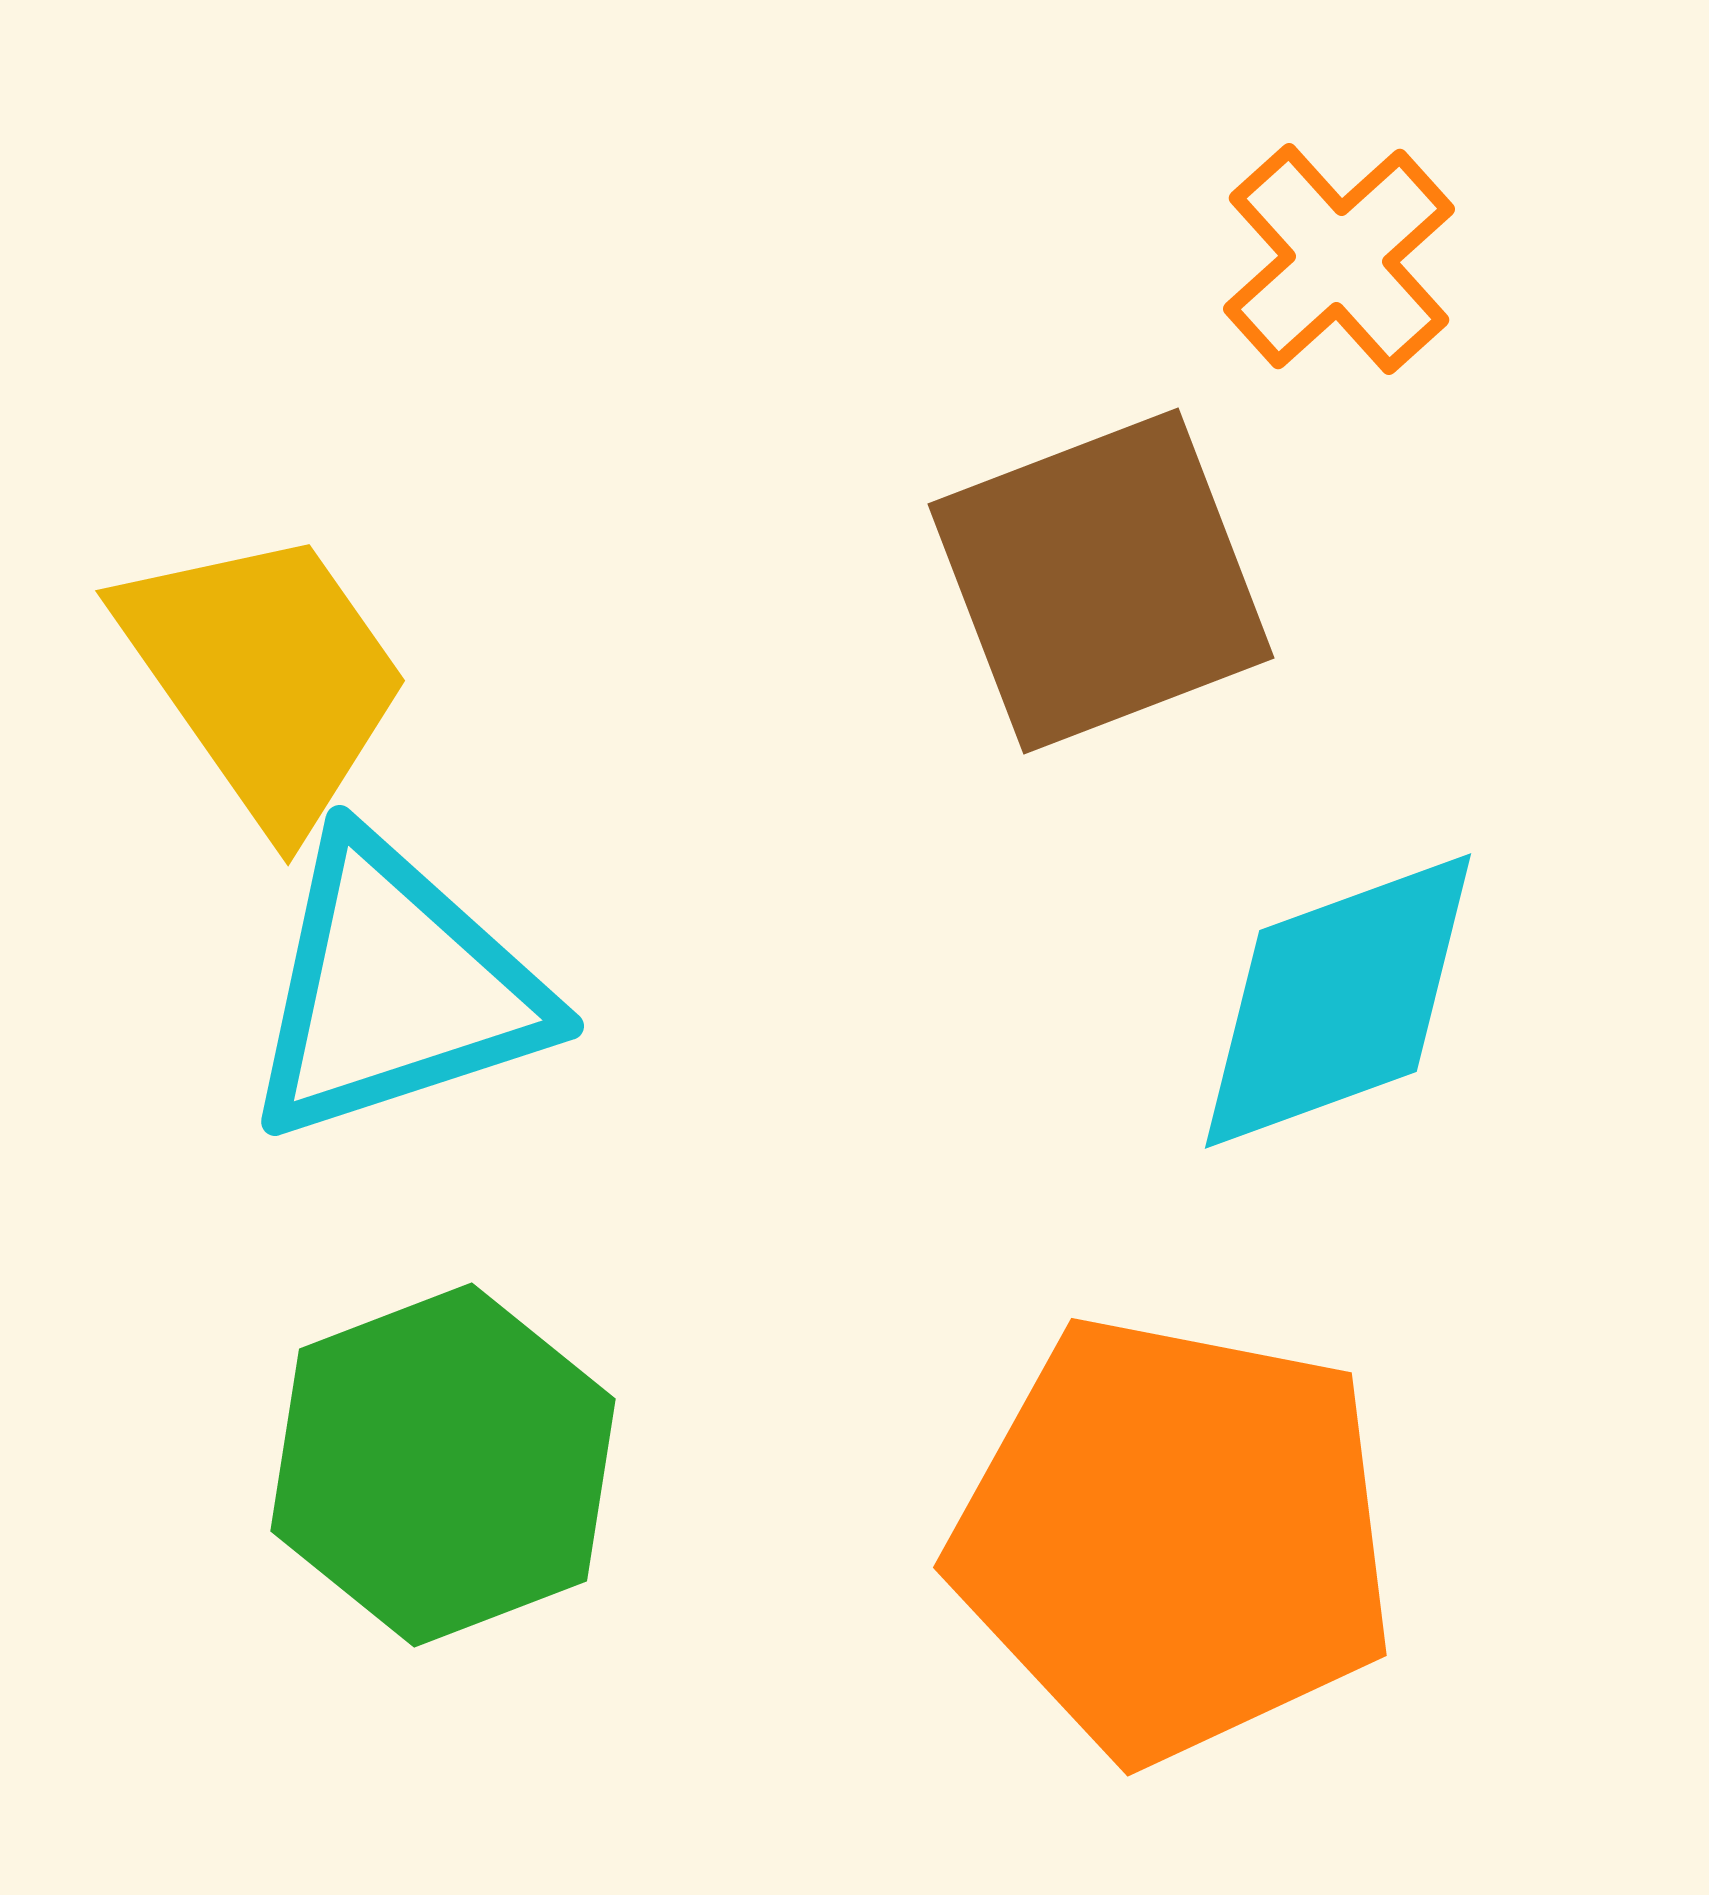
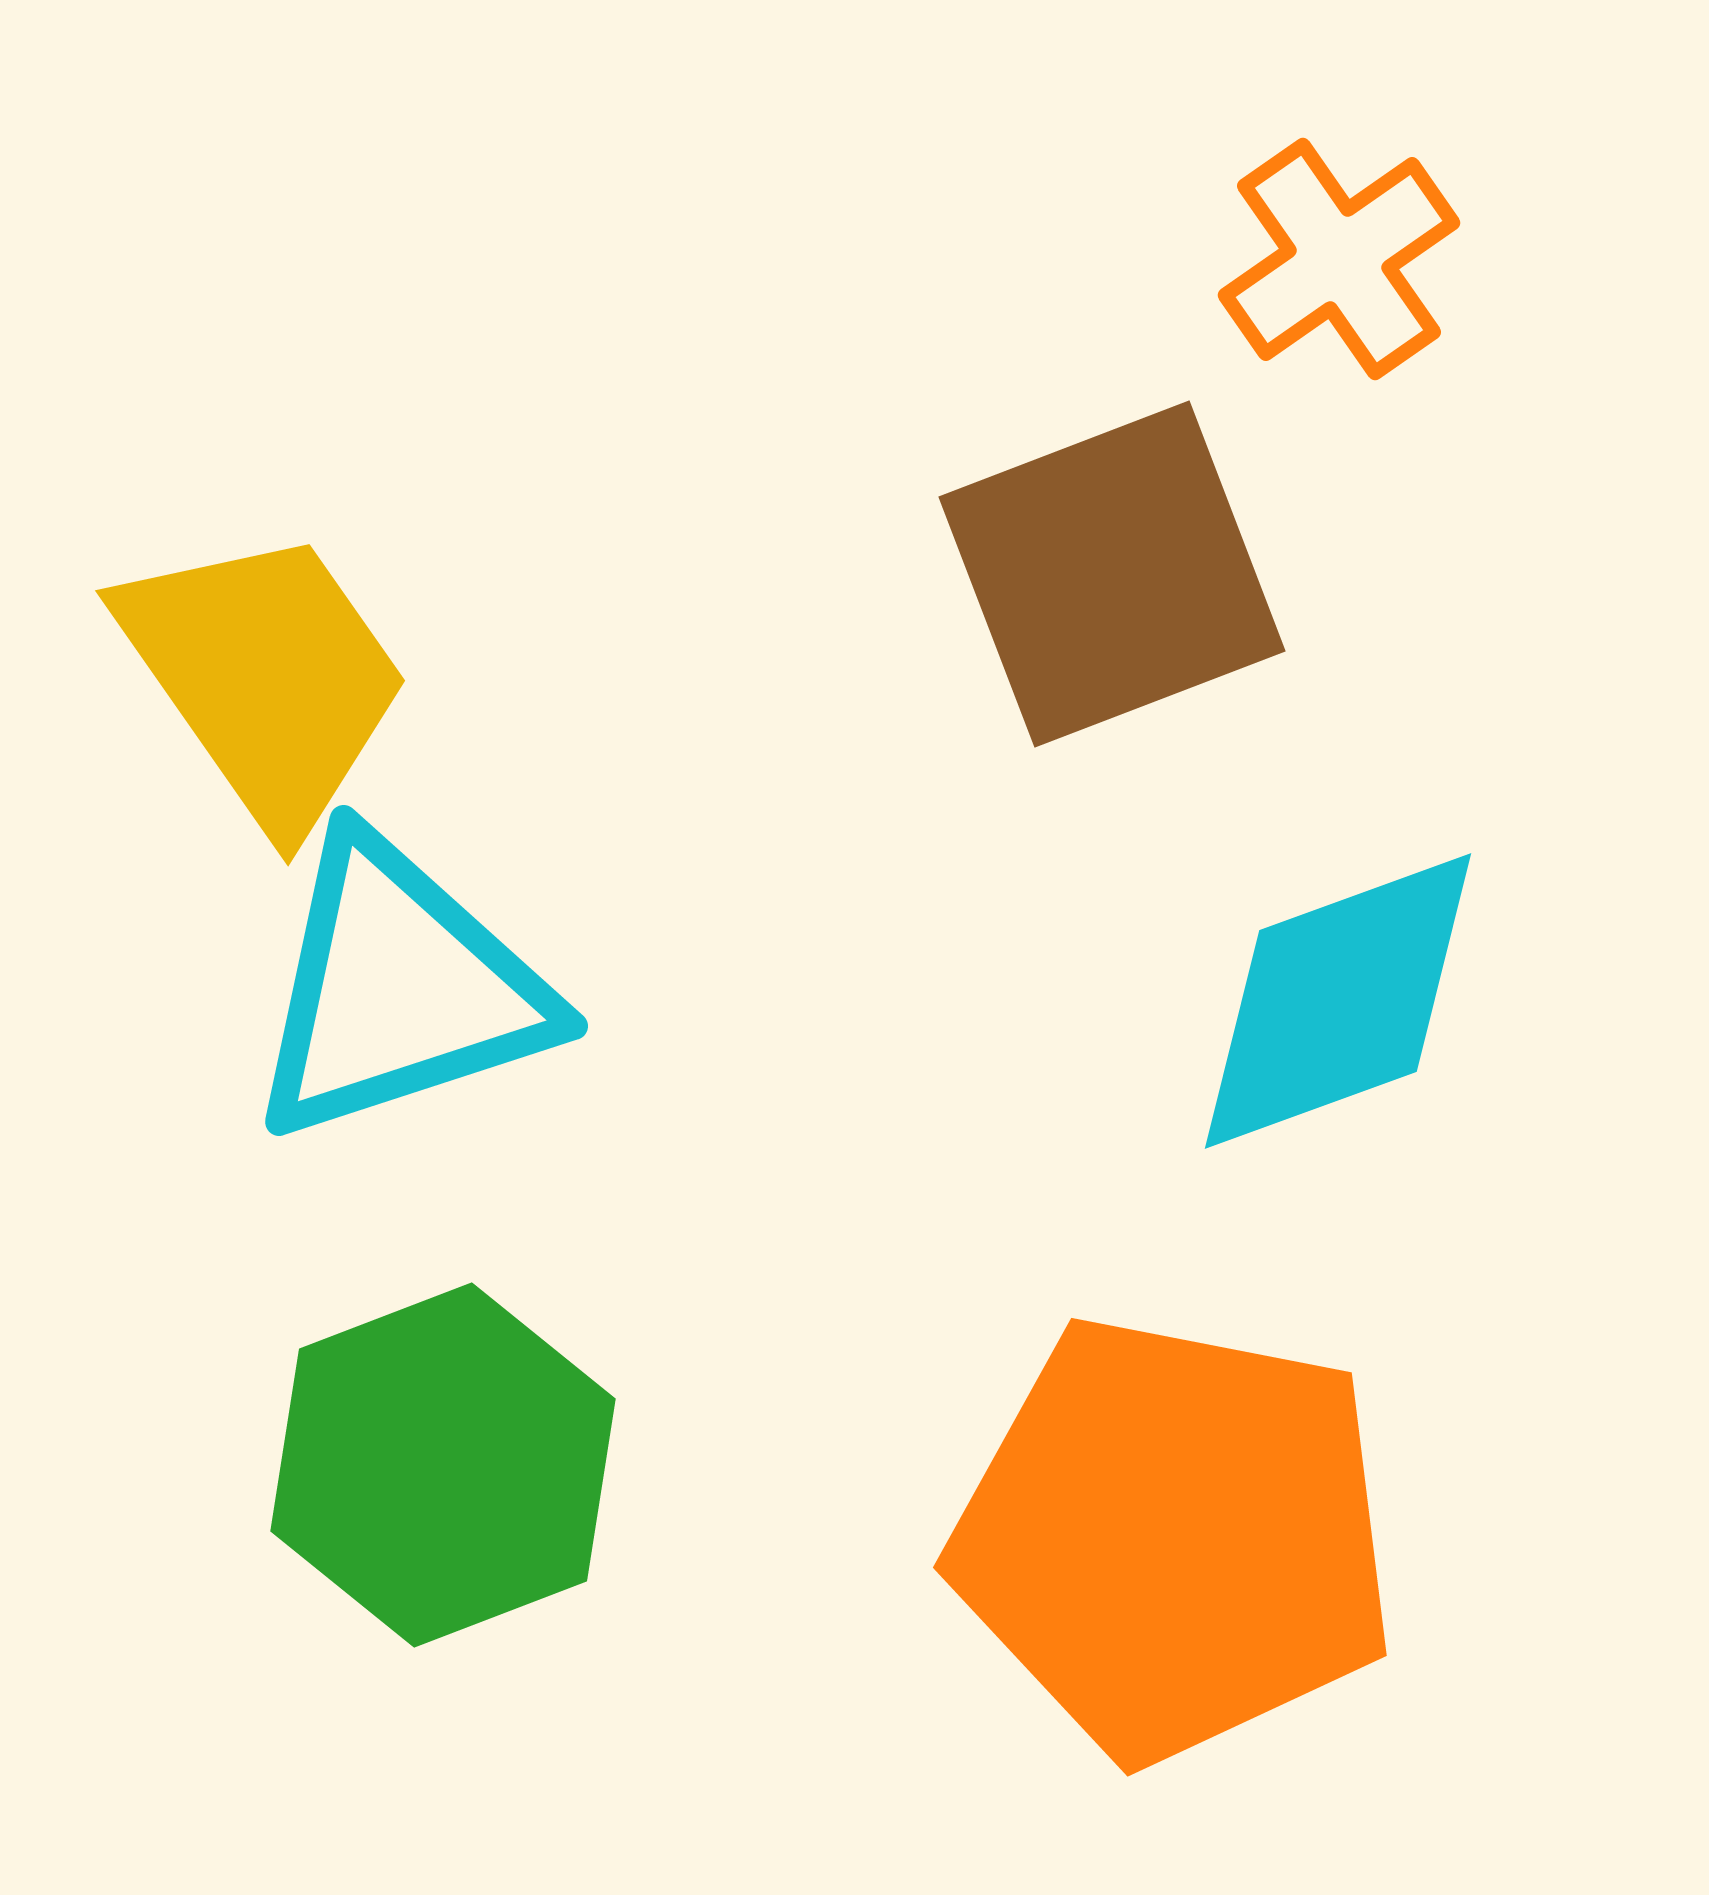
orange cross: rotated 7 degrees clockwise
brown square: moved 11 px right, 7 px up
cyan triangle: moved 4 px right
